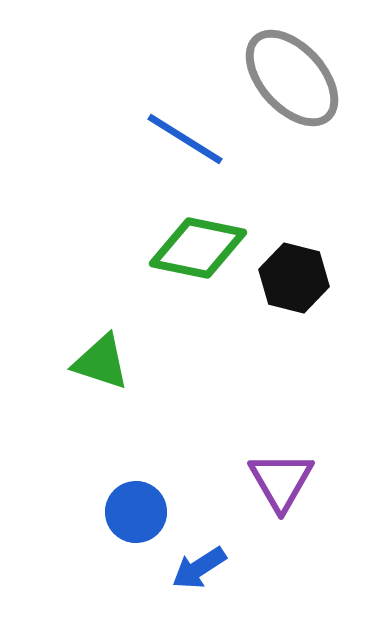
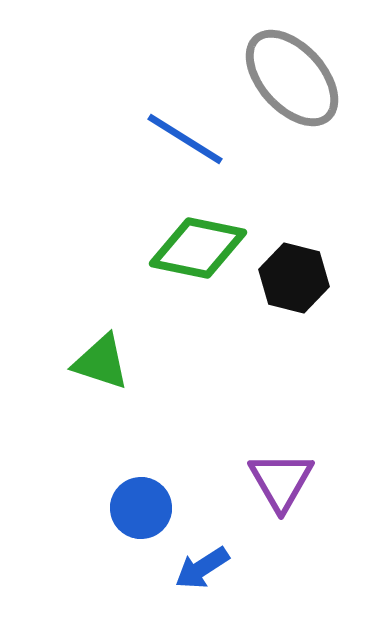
blue circle: moved 5 px right, 4 px up
blue arrow: moved 3 px right
